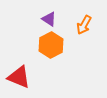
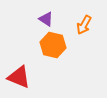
purple triangle: moved 3 px left
orange hexagon: moved 2 px right; rotated 20 degrees counterclockwise
